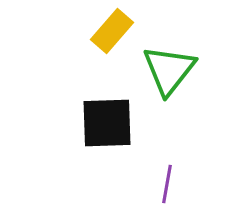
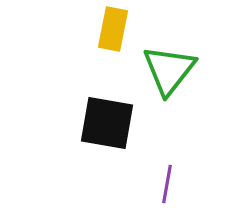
yellow rectangle: moved 1 px right, 2 px up; rotated 30 degrees counterclockwise
black square: rotated 12 degrees clockwise
